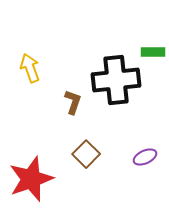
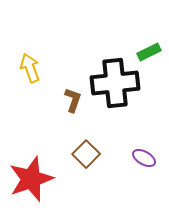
green rectangle: moved 4 px left; rotated 25 degrees counterclockwise
black cross: moved 1 px left, 3 px down
brown L-shape: moved 2 px up
purple ellipse: moved 1 px left, 1 px down; rotated 55 degrees clockwise
